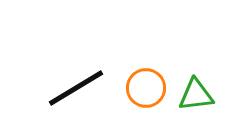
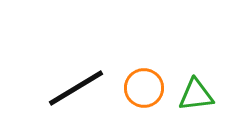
orange circle: moved 2 px left
